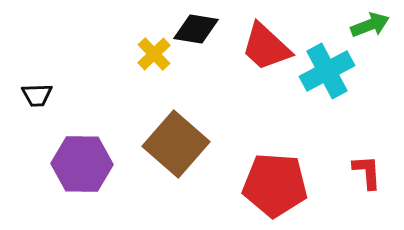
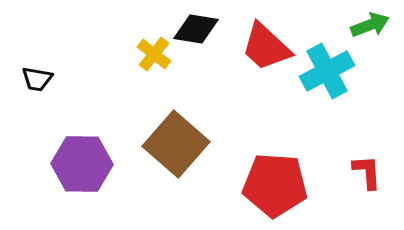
yellow cross: rotated 8 degrees counterclockwise
black trapezoid: moved 16 px up; rotated 12 degrees clockwise
